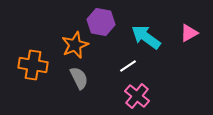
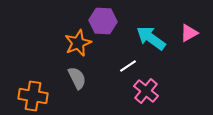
purple hexagon: moved 2 px right, 1 px up; rotated 8 degrees counterclockwise
cyan arrow: moved 5 px right, 1 px down
orange star: moved 3 px right, 2 px up
orange cross: moved 31 px down
gray semicircle: moved 2 px left
pink cross: moved 9 px right, 5 px up
